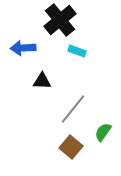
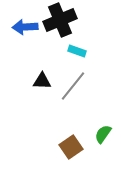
black cross: rotated 16 degrees clockwise
blue arrow: moved 2 px right, 21 px up
gray line: moved 23 px up
green semicircle: moved 2 px down
brown square: rotated 15 degrees clockwise
